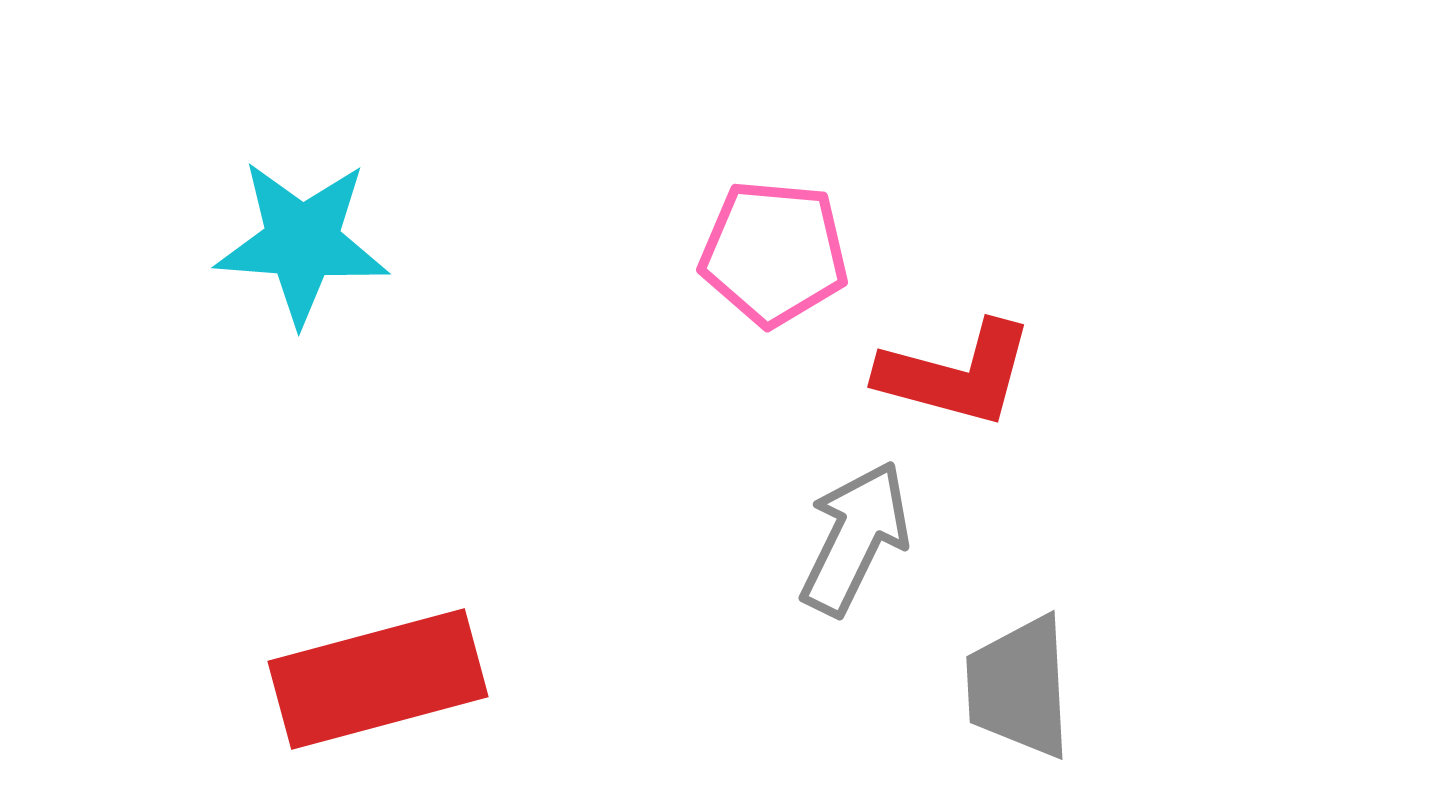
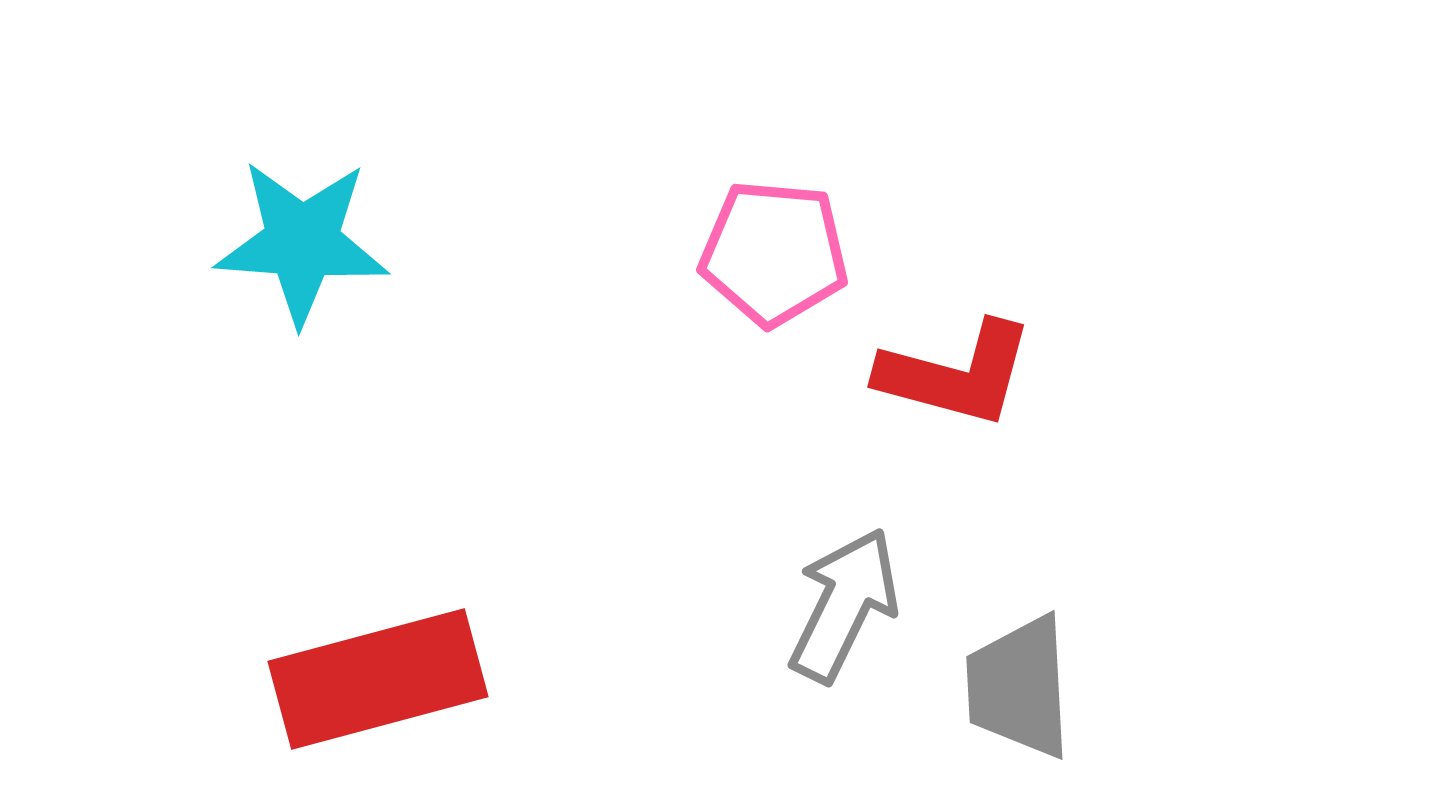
gray arrow: moved 11 px left, 67 px down
